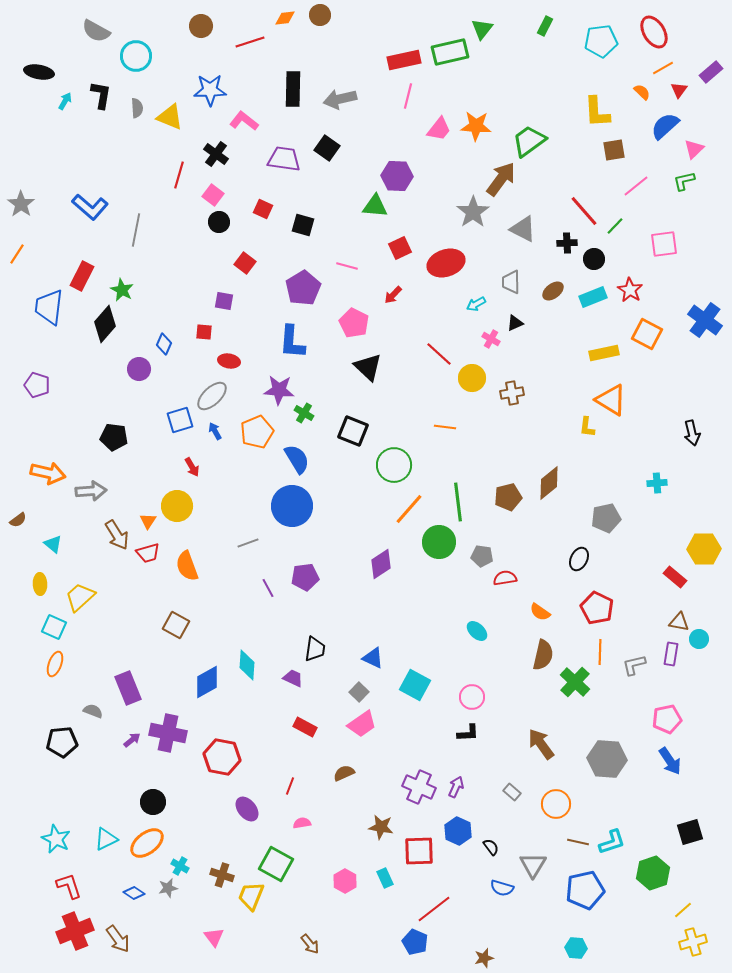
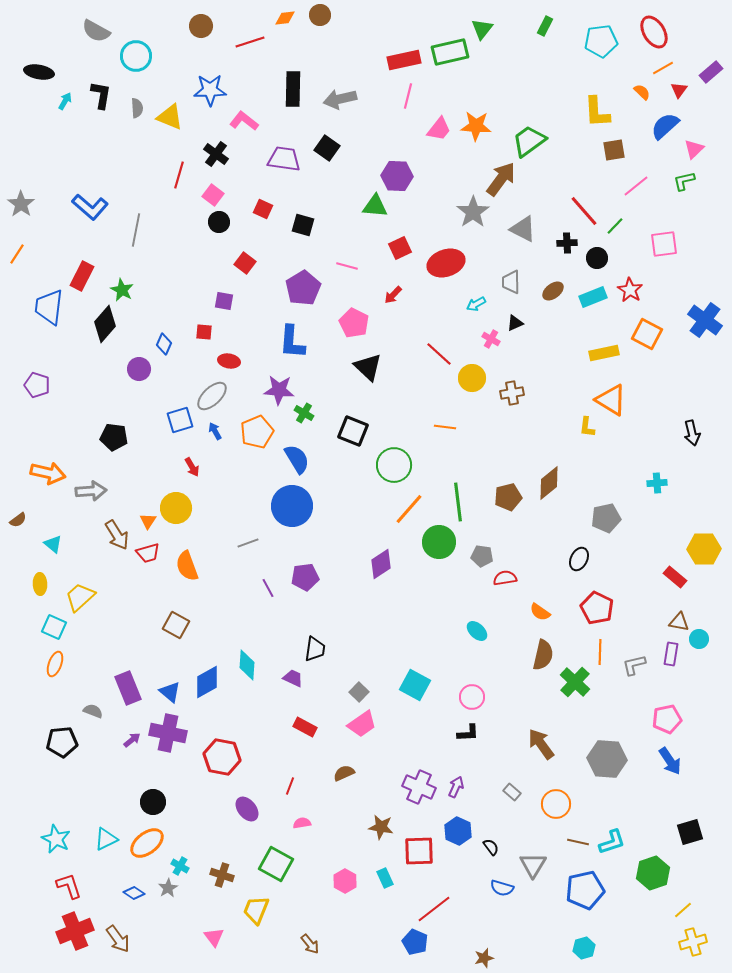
black circle at (594, 259): moved 3 px right, 1 px up
yellow circle at (177, 506): moved 1 px left, 2 px down
blue triangle at (373, 658): moved 203 px left, 34 px down; rotated 15 degrees clockwise
gray star at (168, 888): rotated 18 degrees counterclockwise
yellow trapezoid at (251, 896): moved 5 px right, 14 px down
cyan hexagon at (576, 948): moved 8 px right; rotated 20 degrees counterclockwise
